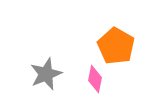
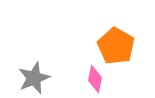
gray star: moved 12 px left, 4 px down
